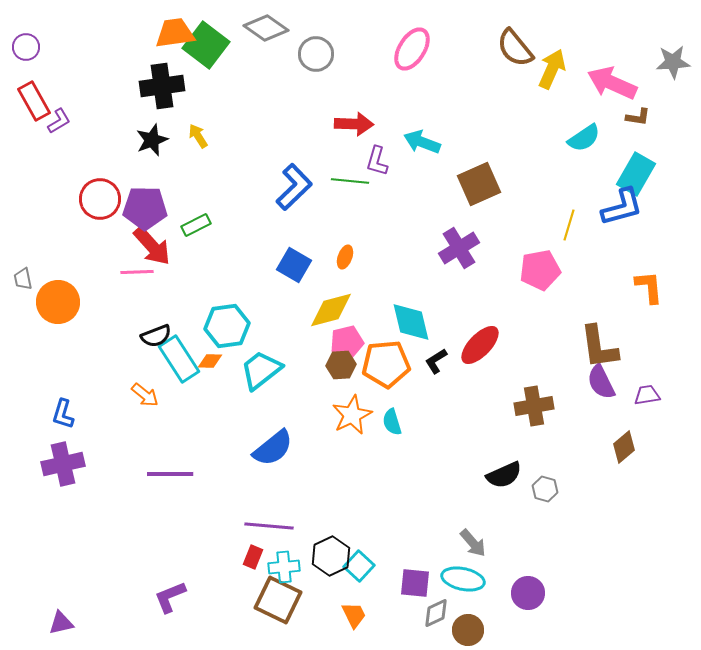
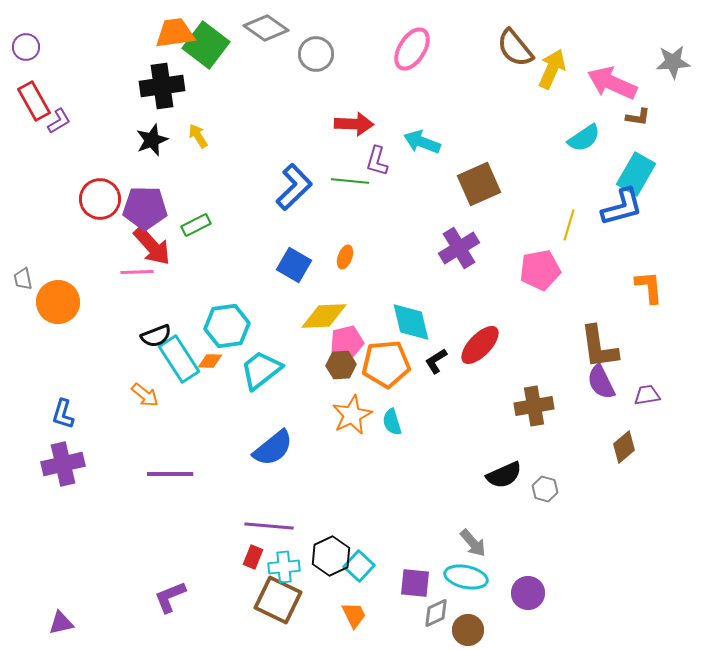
yellow diamond at (331, 310): moved 7 px left, 6 px down; rotated 12 degrees clockwise
cyan ellipse at (463, 579): moved 3 px right, 2 px up
